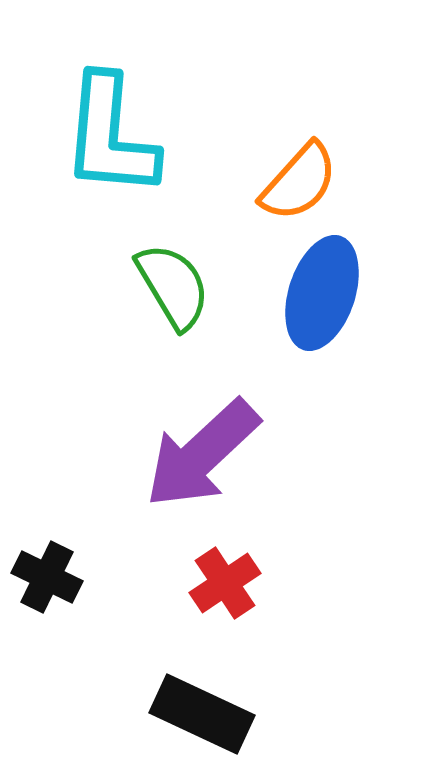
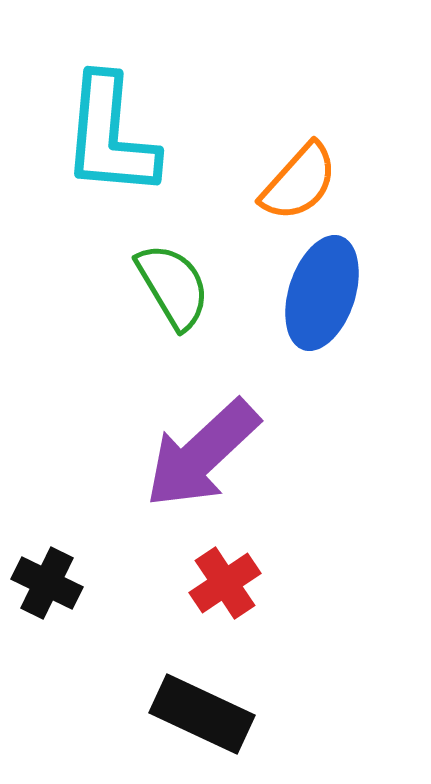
black cross: moved 6 px down
